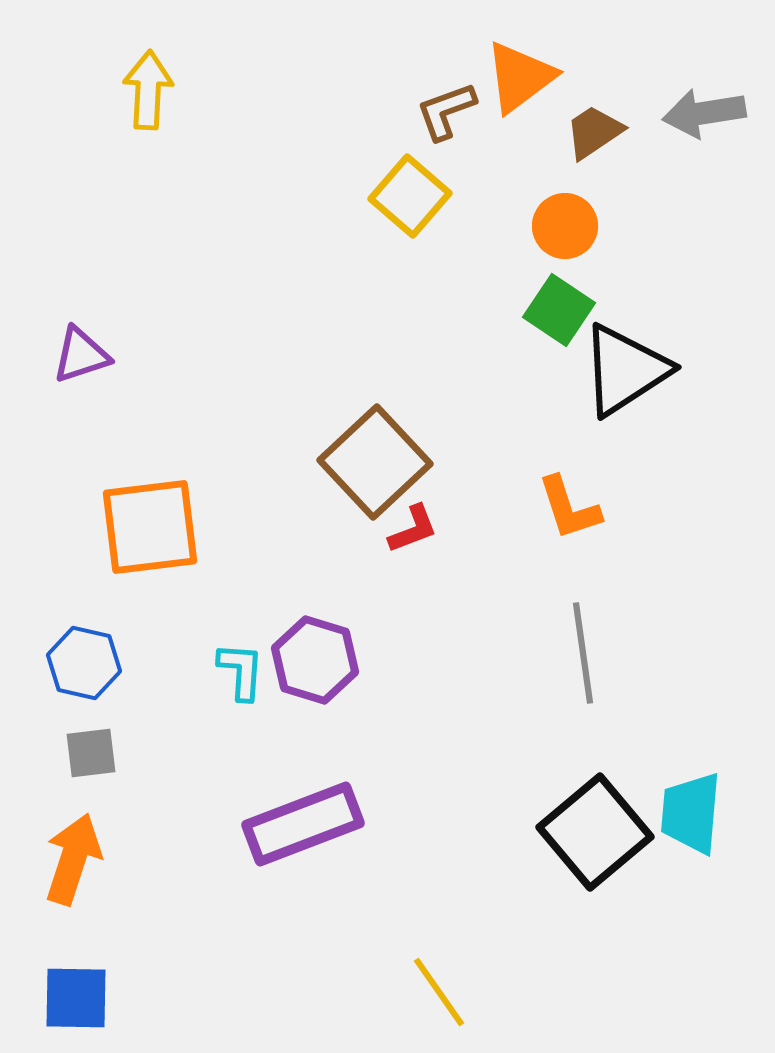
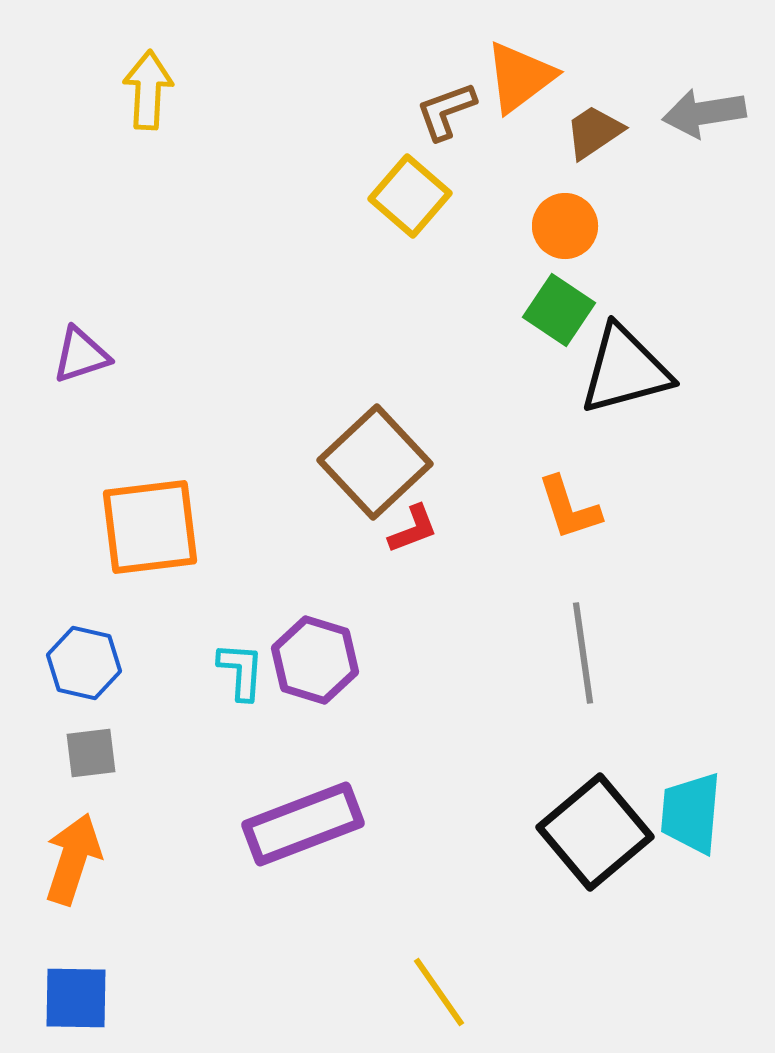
black triangle: rotated 18 degrees clockwise
